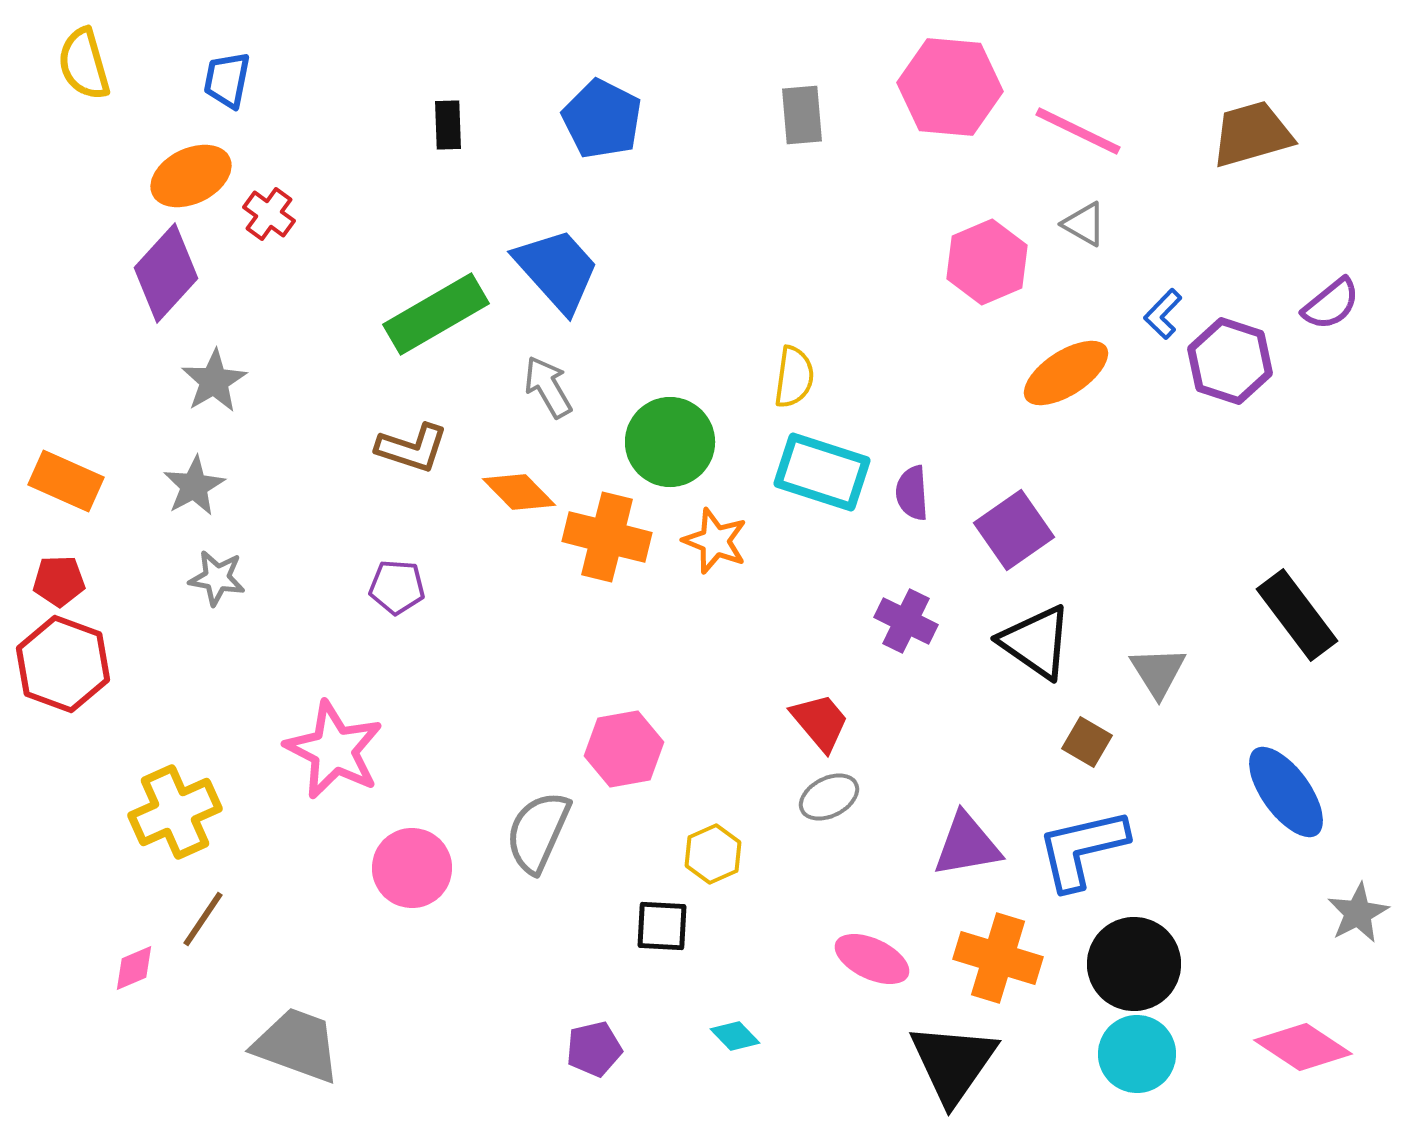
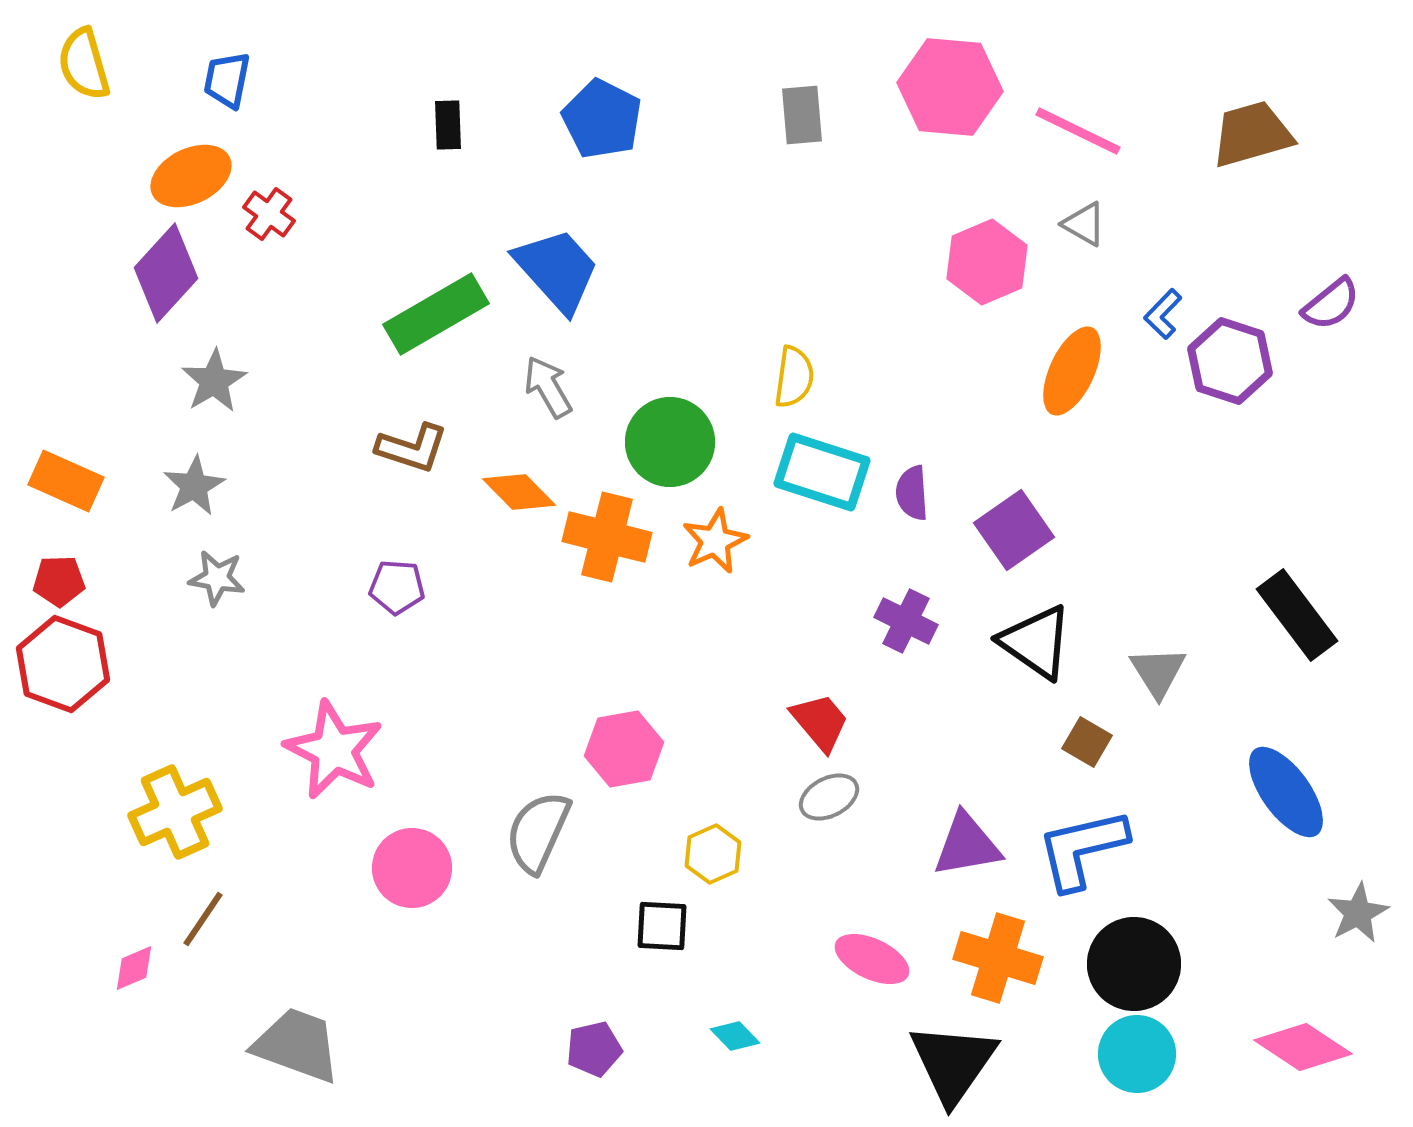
orange ellipse at (1066, 373): moved 6 px right, 2 px up; rotated 32 degrees counterclockwise
orange star at (715, 541): rotated 26 degrees clockwise
